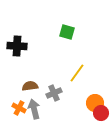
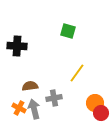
green square: moved 1 px right, 1 px up
gray cross: moved 5 px down; rotated 14 degrees clockwise
